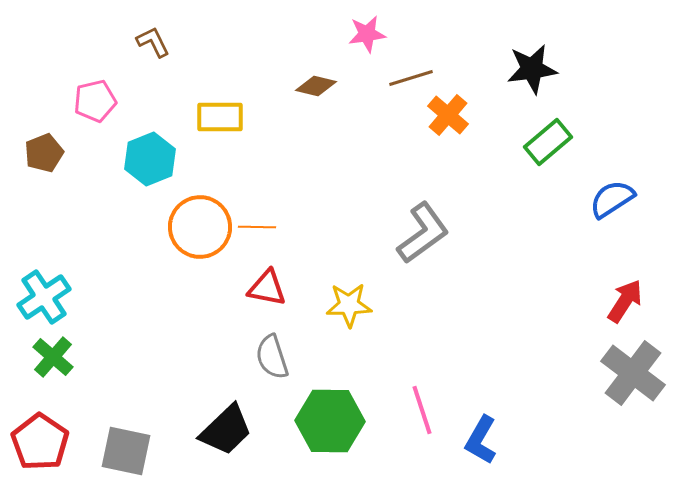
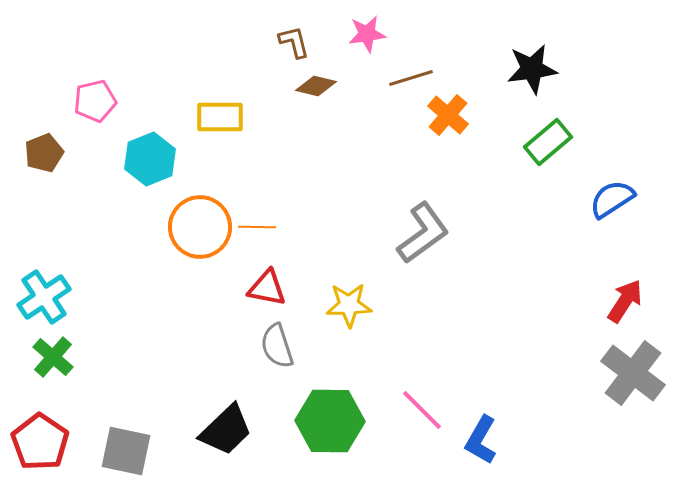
brown L-shape: moved 141 px right; rotated 12 degrees clockwise
gray semicircle: moved 5 px right, 11 px up
pink line: rotated 27 degrees counterclockwise
